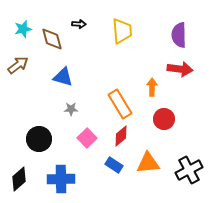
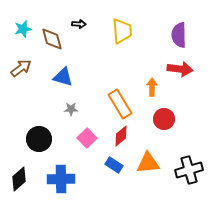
brown arrow: moved 3 px right, 3 px down
black cross: rotated 12 degrees clockwise
